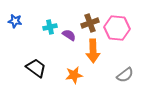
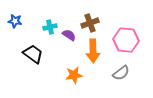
pink hexagon: moved 9 px right, 12 px down
black trapezoid: moved 3 px left, 14 px up
gray semicircle: moved 4 px left, 2 px up
